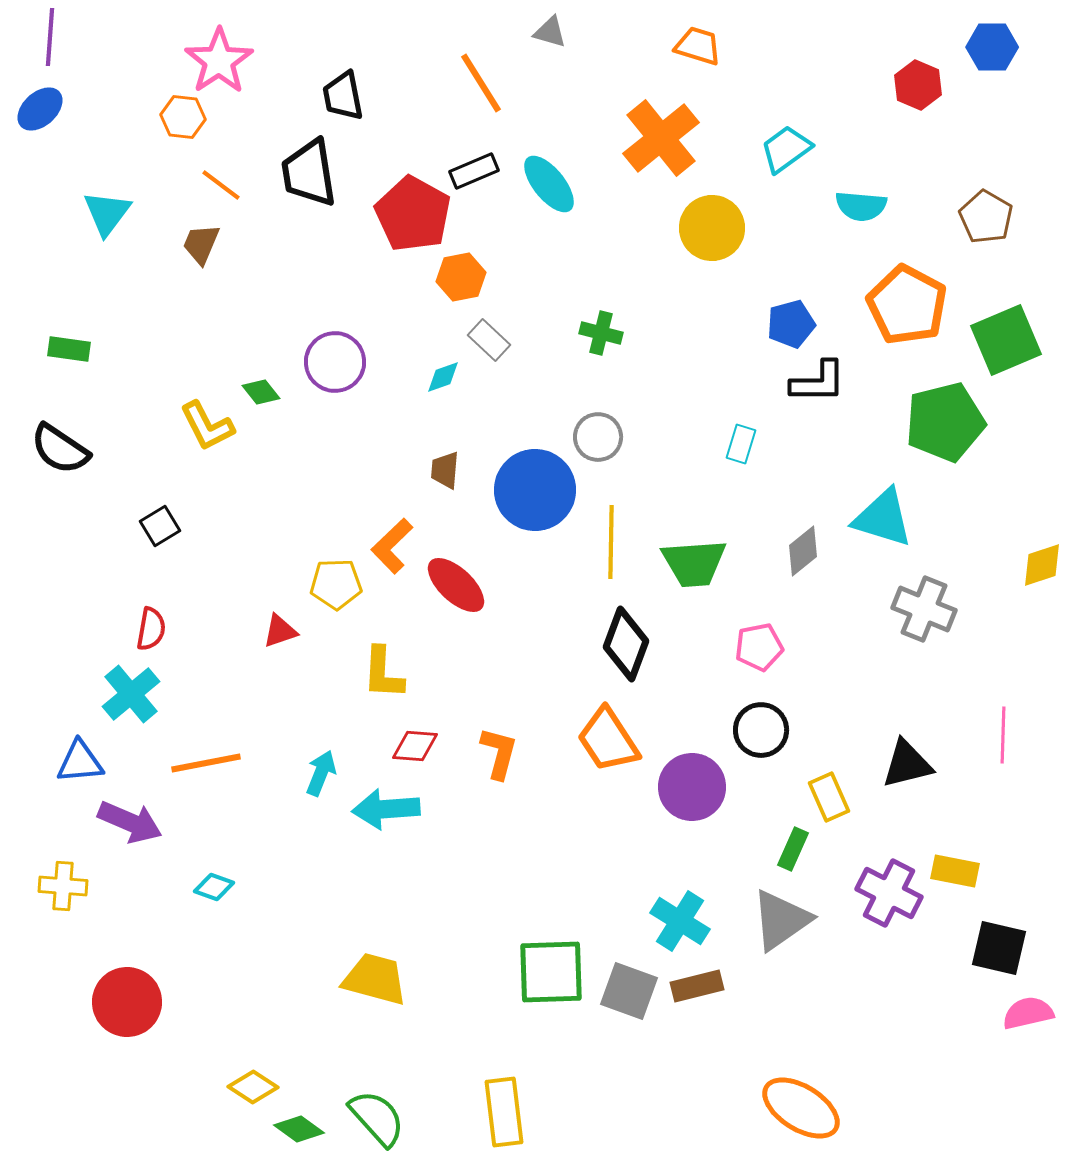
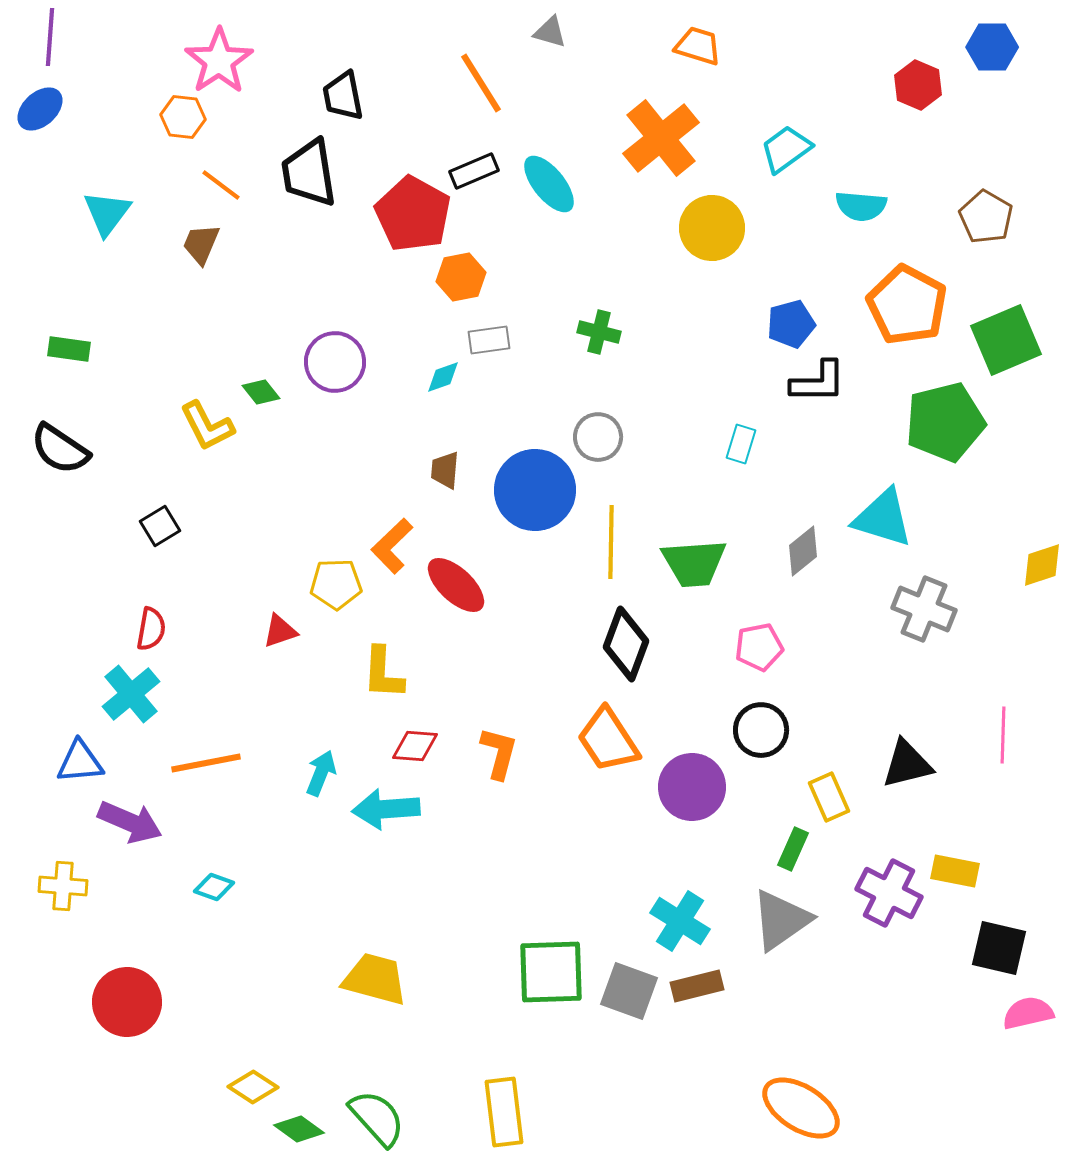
green cross at (601, 333): moved 2 px left, 1 px up
gray rectangle at (489, 340): rotated 51 degrees counterclockwise
